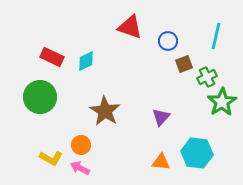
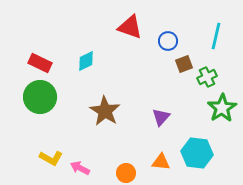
red rectangle: moved 12 px left, 6 px down
green star: moved 6 px down
orange circle: moved 45 px right, 28 px down
